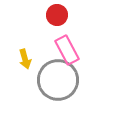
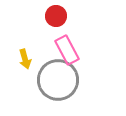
red circle: moved 1 px left, 1 px down
